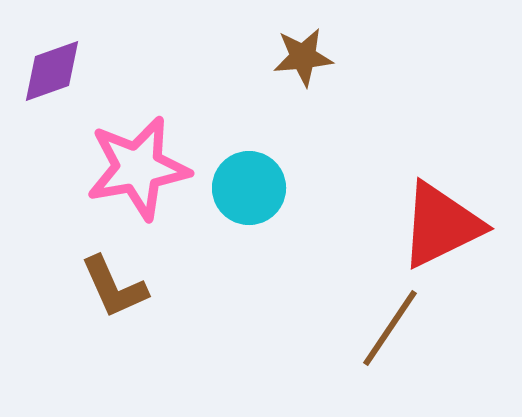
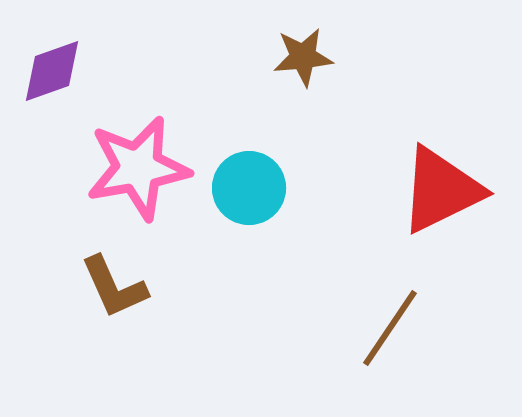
red triangle: moved 35 px up
